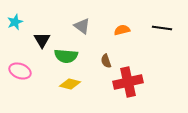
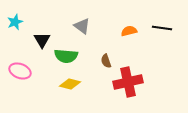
orange semicircle: moved 7 px right, 1 px down
